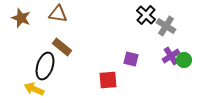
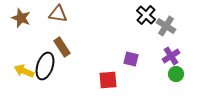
brown rectangle: rotated 18 degrees clockwise
green circle: moved 8 px left, 14 px down
yellow arrow: moved 10 px left, 18 px up
